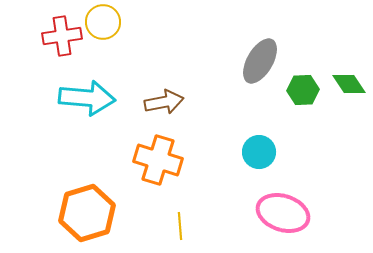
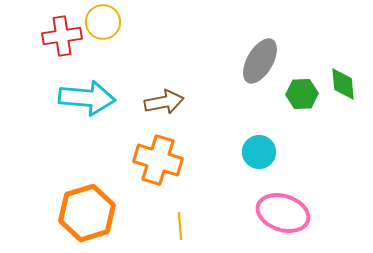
green diamond: moved 6 px left; rotated 28 degrees clockwise
green hexagon: moved 1 px left, 4 px down
